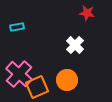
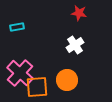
red star: moved 8 px left
white cross: rotated 12 degrees clockwise
pink cross: moved 1 px right, 1 px up
orange square: rotated 20 degrees clockwise
